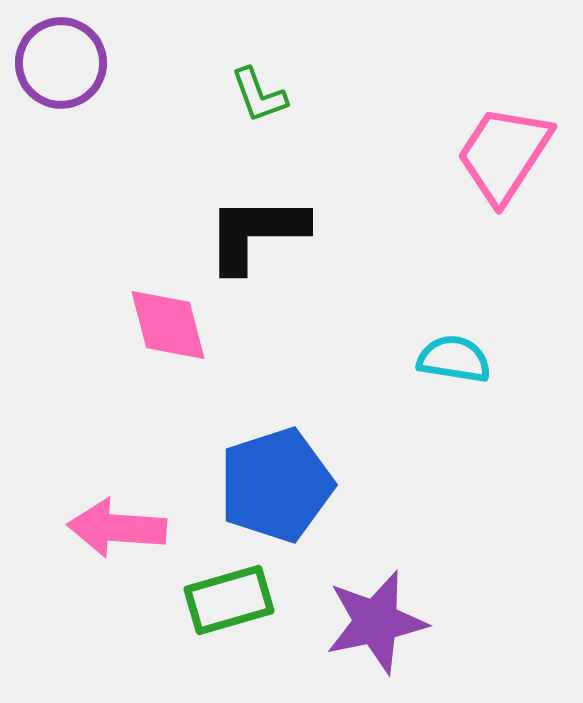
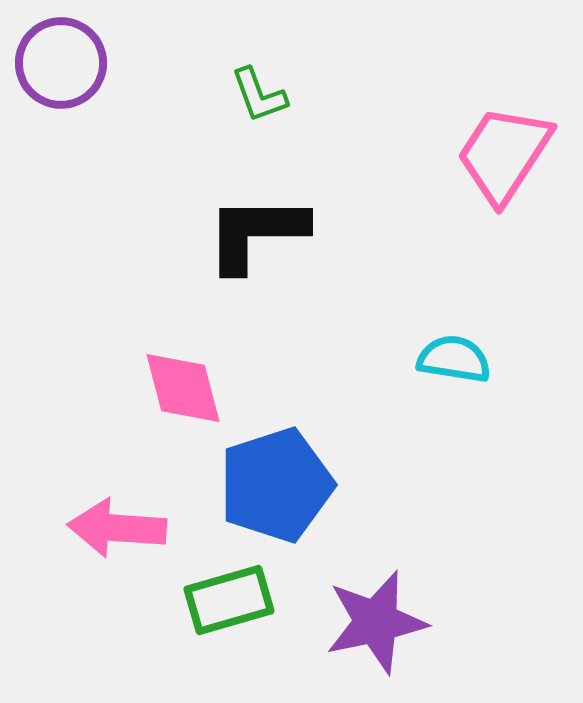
pink diamond: moved 15 px right, 63 px down
